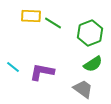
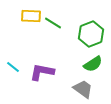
green hexagon: moved 1 px right, 1 px down
